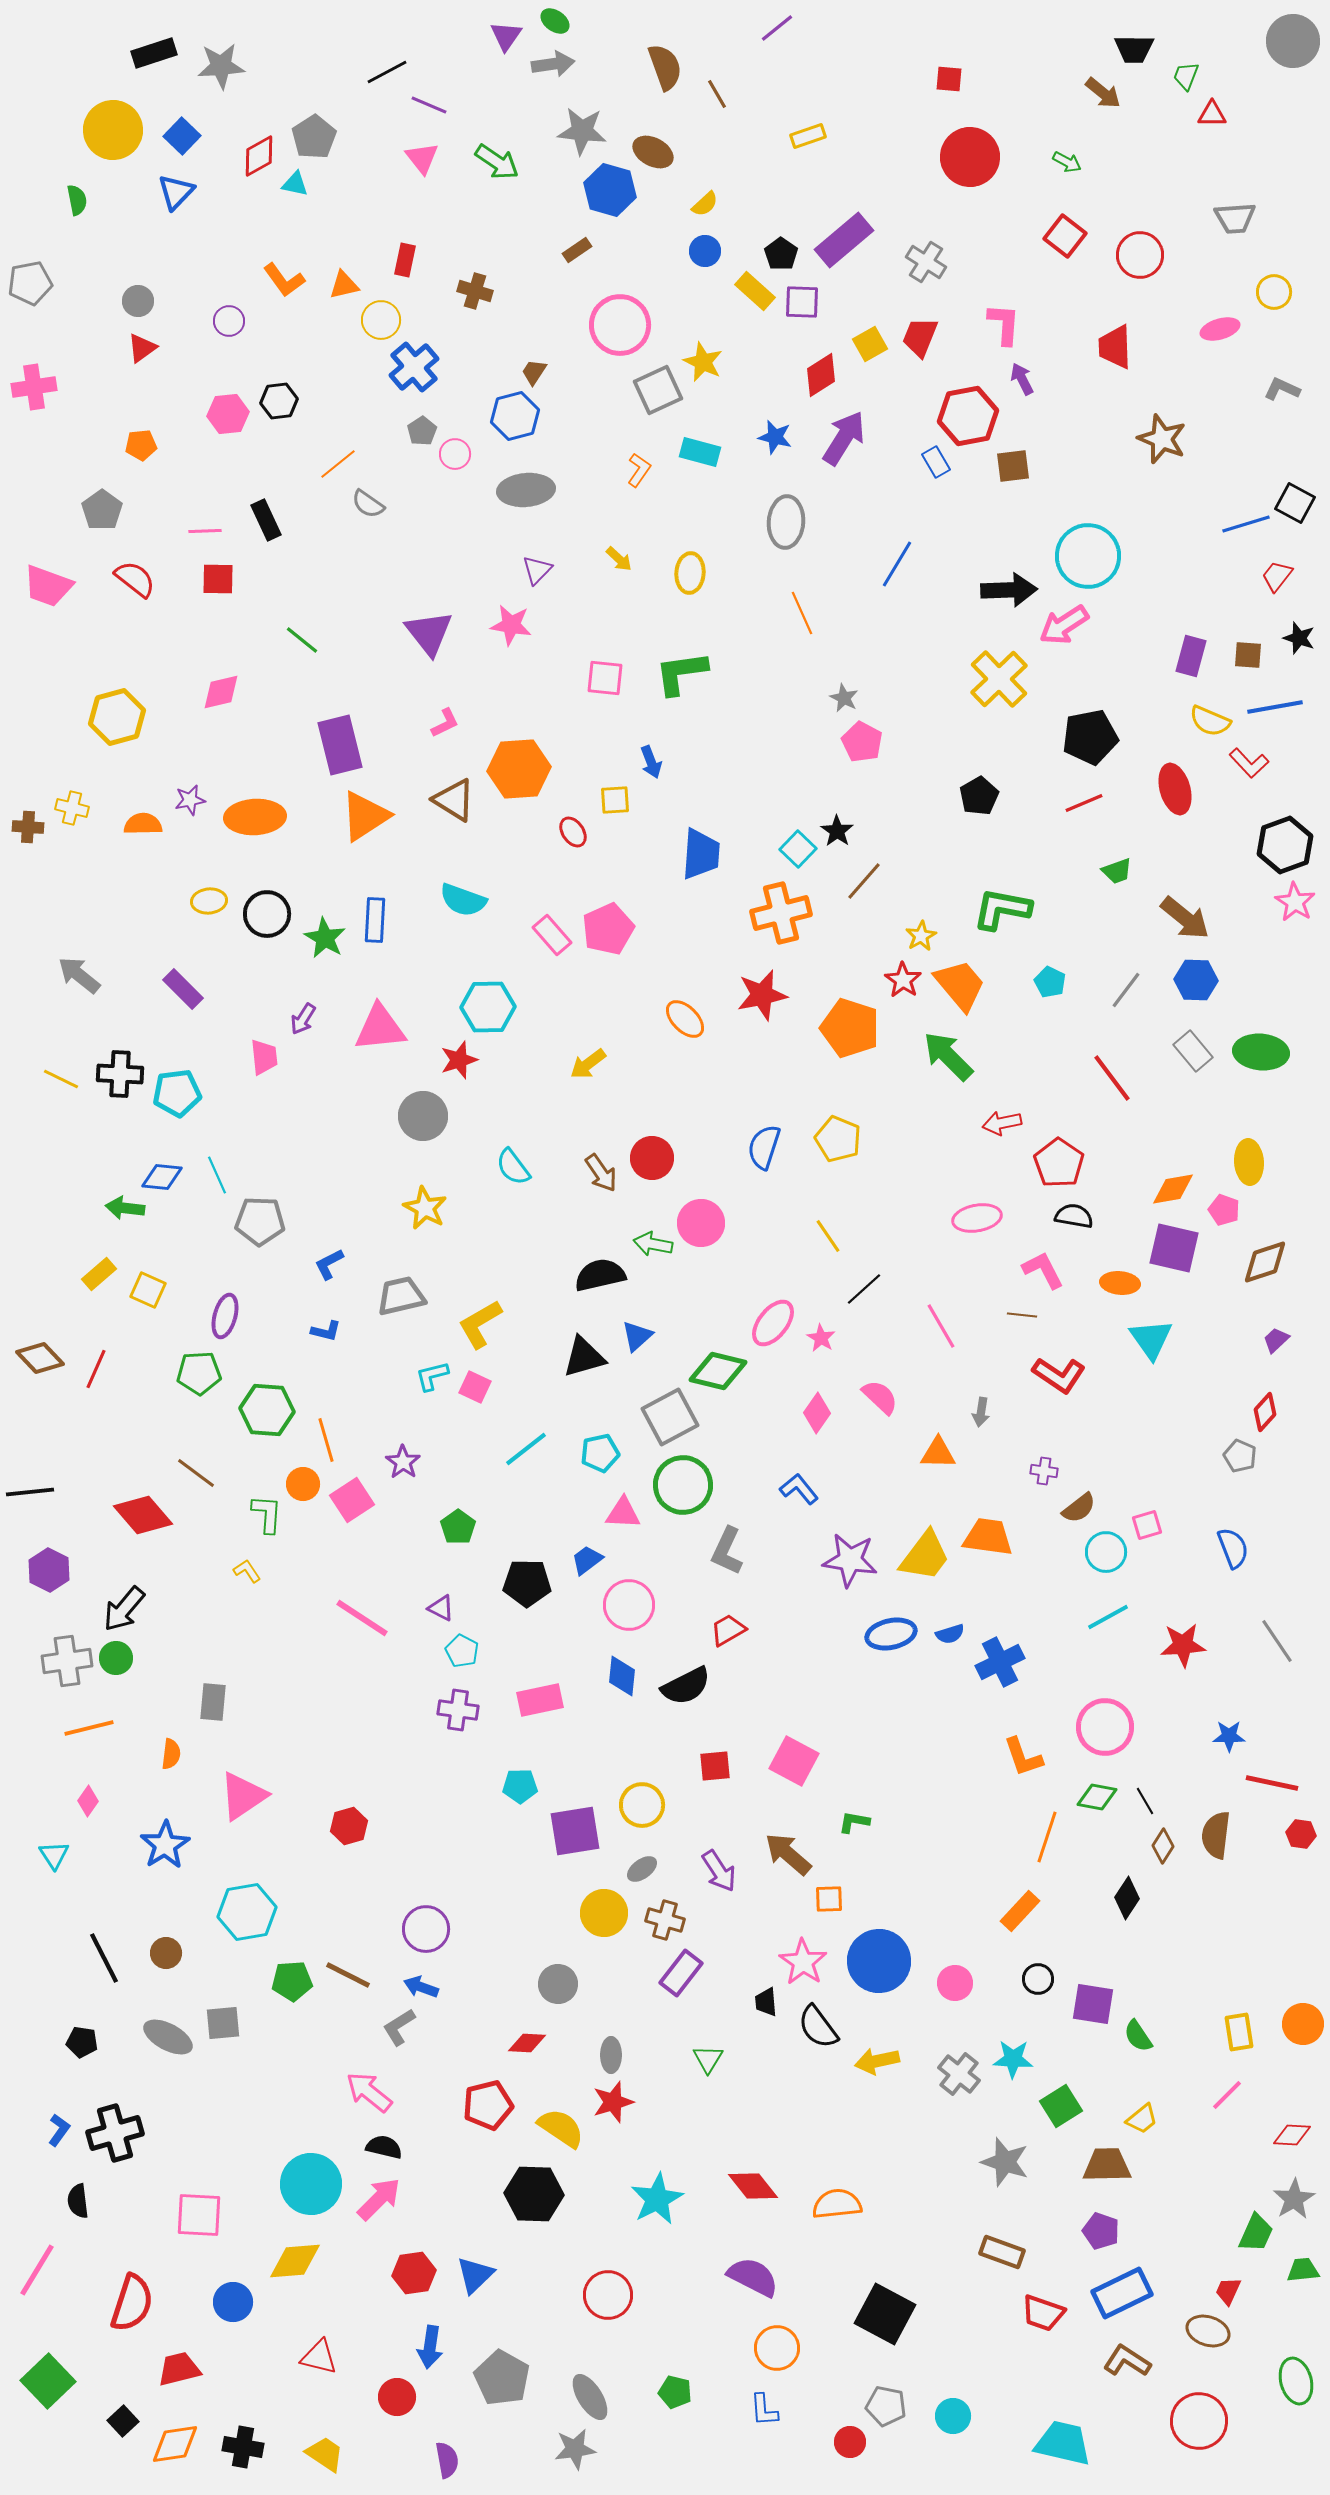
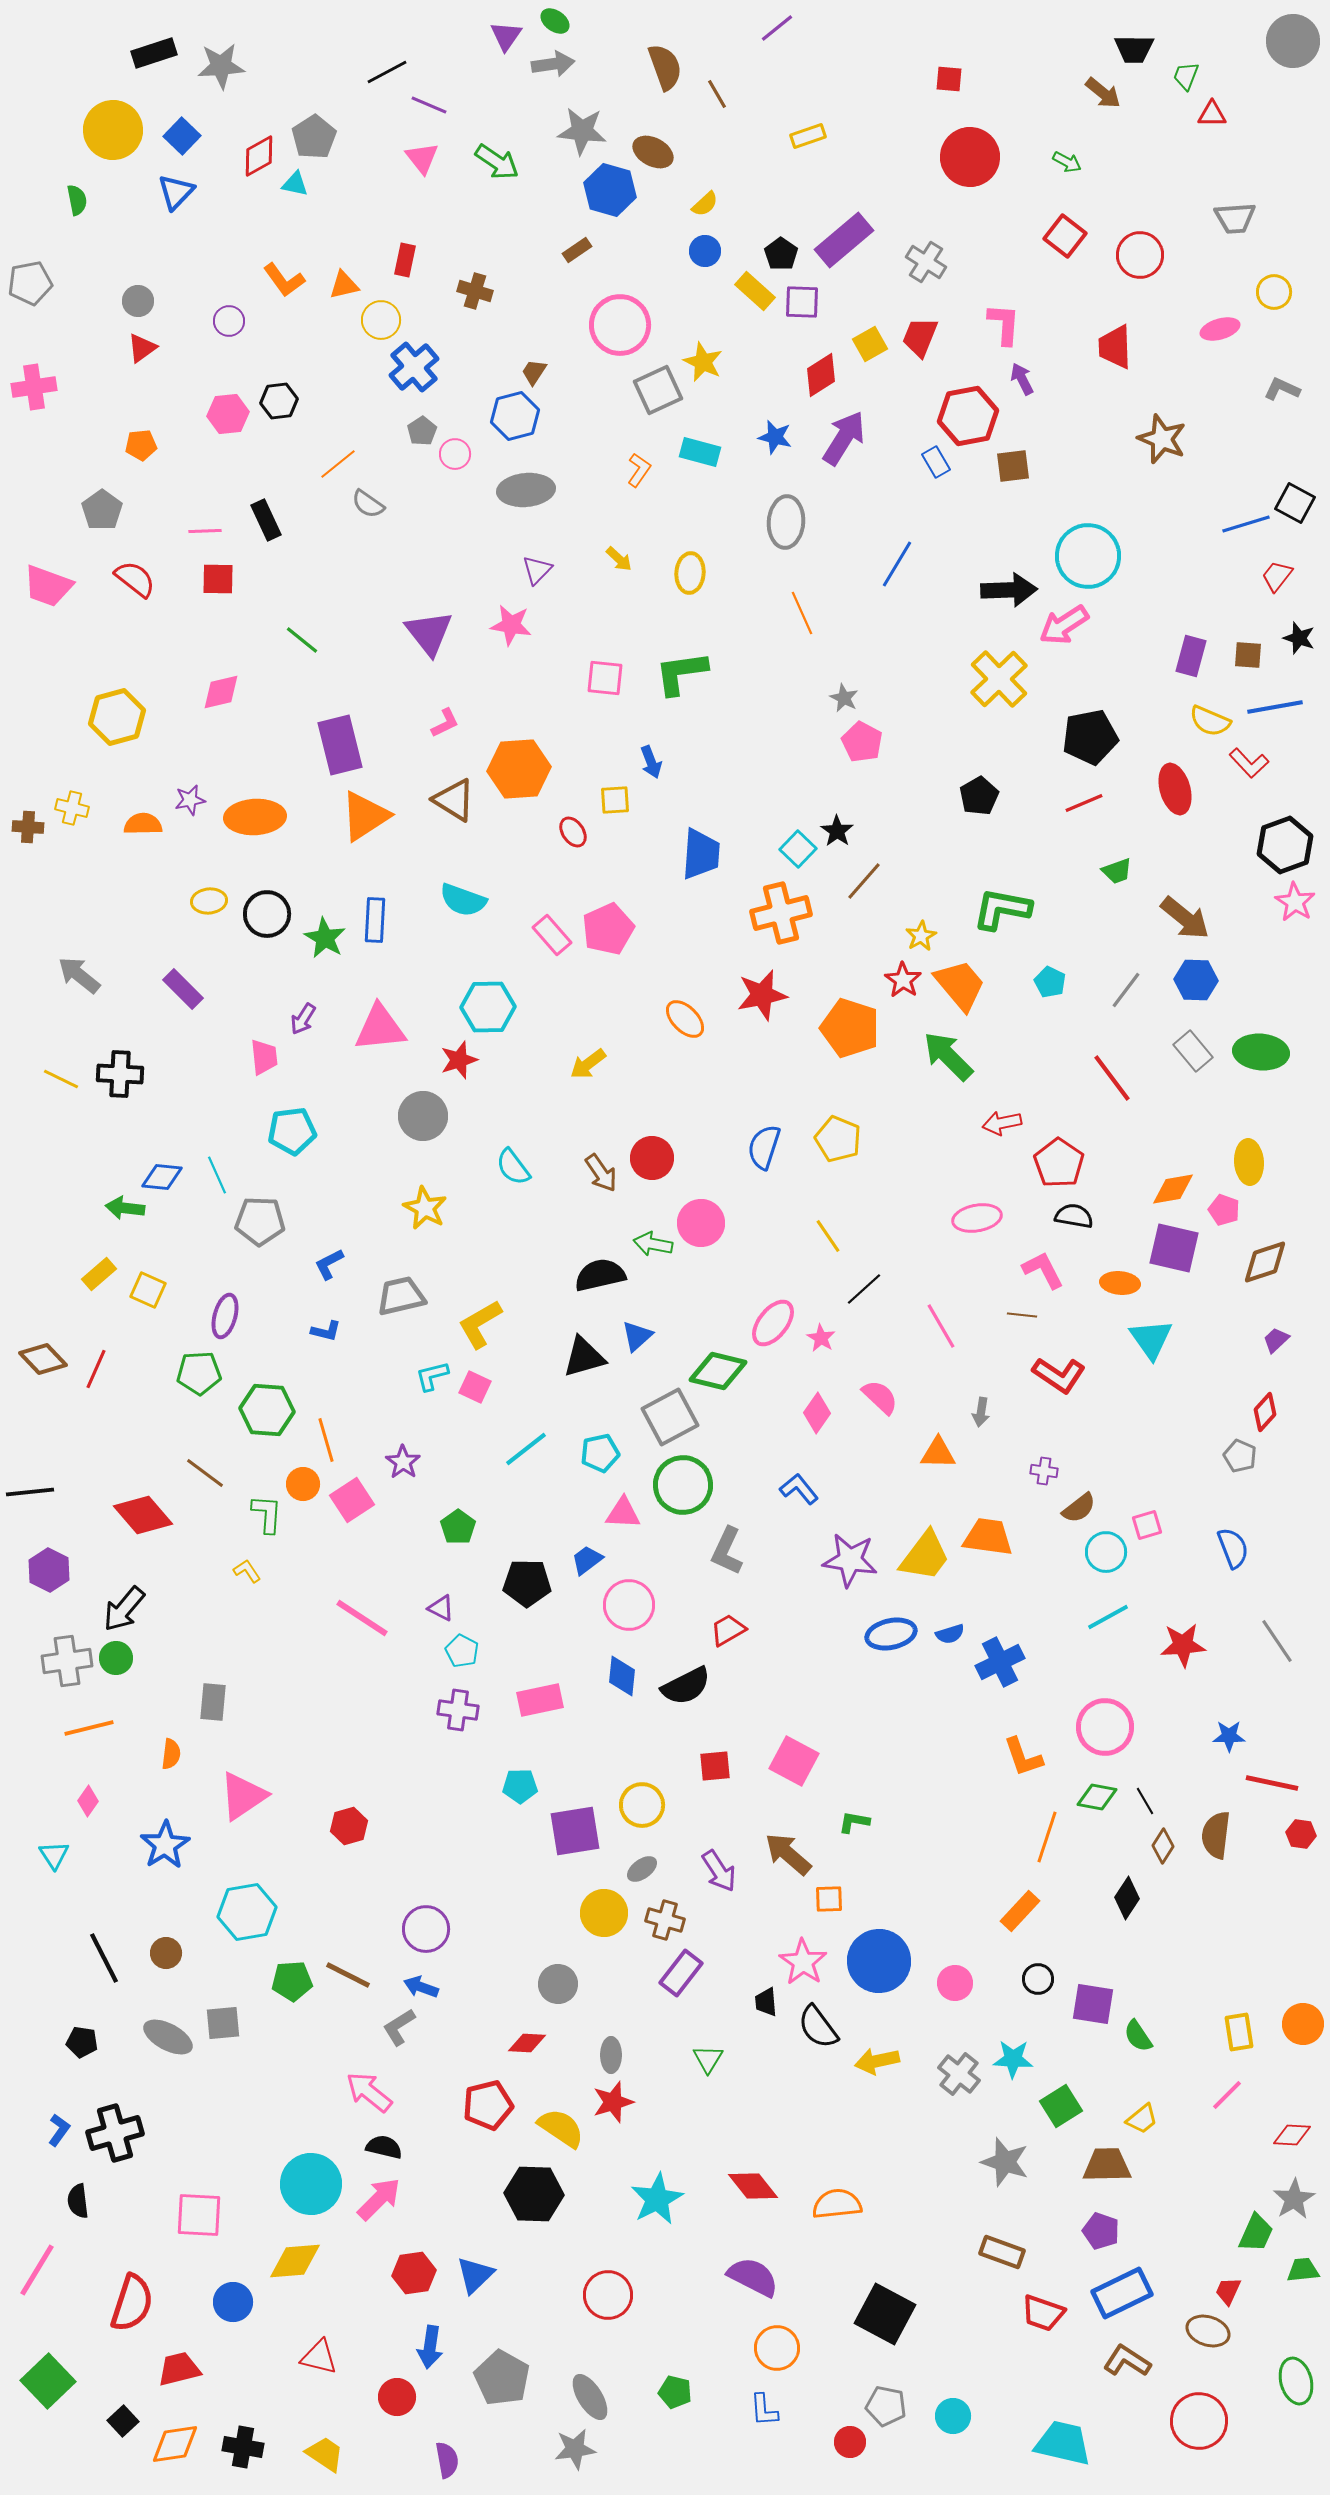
cyan pentagon at (177, 1093): moved 115 px right, 38 px down
brown diamond at (40, 1358): moved 3 px right, 1 px down
brown line at (196, 1473): moved 9 px right
